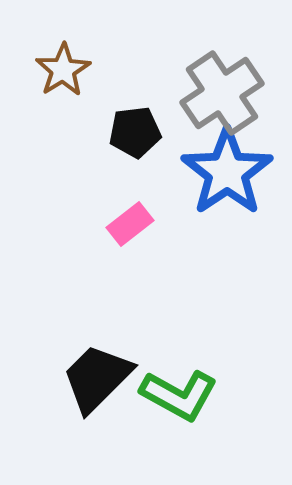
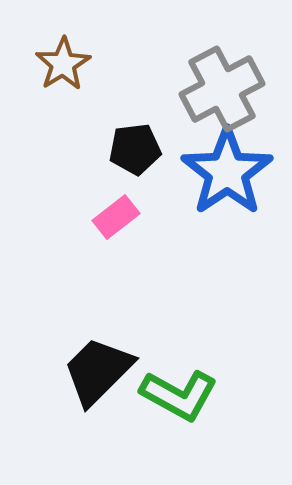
brown star: moved 6 px up
gray cross: moved 4 px up; rotated 6 degrees clockwise
black pentagon: moved 17 px down
pink rectangle: moved 14 px left, 7 px up
black trapezoid: moved 1 px right, 7 px up
